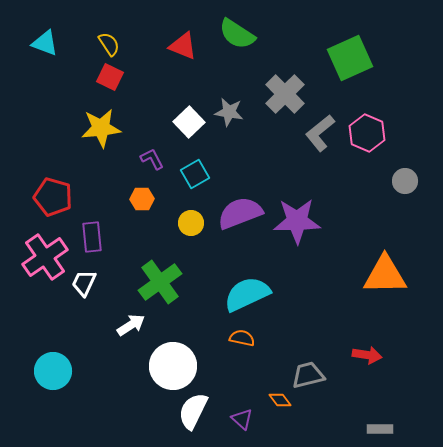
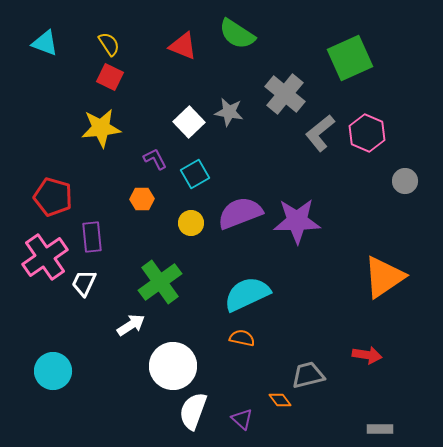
gray cross: rotated 6 degrees counterclockwise
purple L-shape: moved 3 px right
orange triangle: moved 1 px left, 2 px down; rotated 33 degrees counterclockwise
white semicircle: rotated 6 degrees counterclockwise
